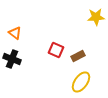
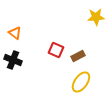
black cross: moved 1 px right, 1 px down
